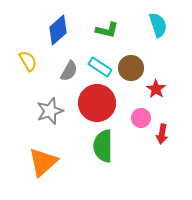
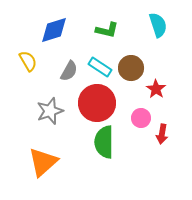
blue diamond: moved 4 px left; rotated 24 degrees clockwise
green semicircle: moved 1 px right, 4 px up
